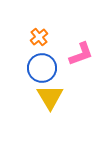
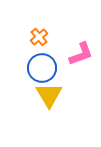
yellow triangle: moved 1 px left, 2 px up
